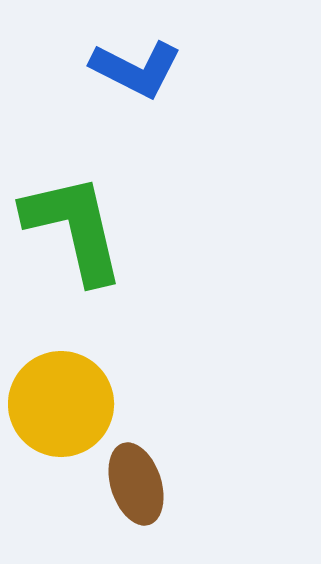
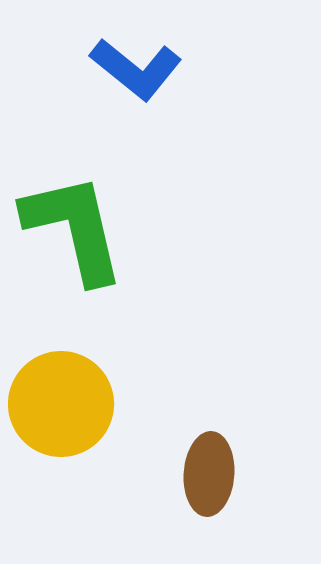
blue L-shape: rotated 12 degrees clockwise
brown ellipse: moved 73 px right, 10 px up; rotated 22 degrees clockwise
